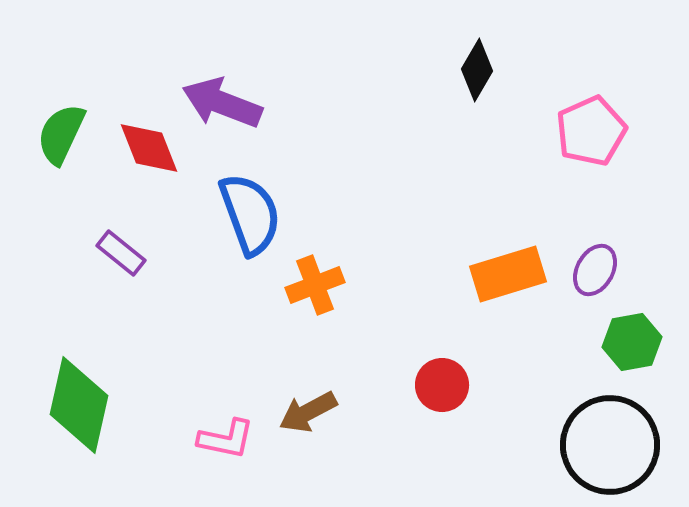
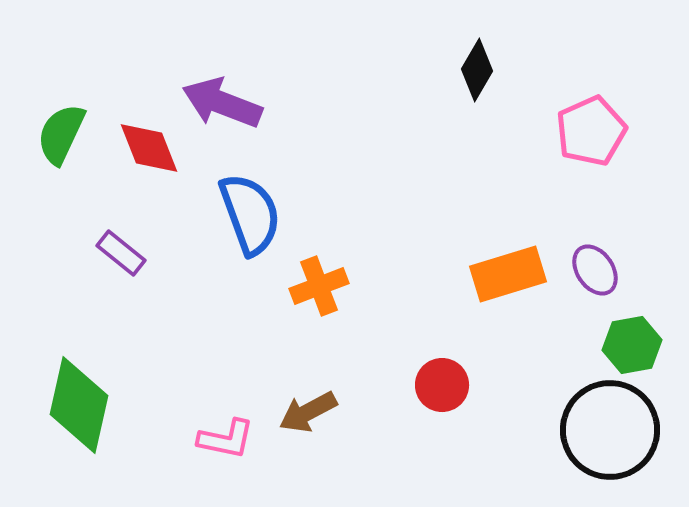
purple ellipse: rotated 63 degrees counterclockwise
orange cross: moved 4 px right, 1 px down
green hexagon: moved 3 px down
black circle: moved 15 px up
